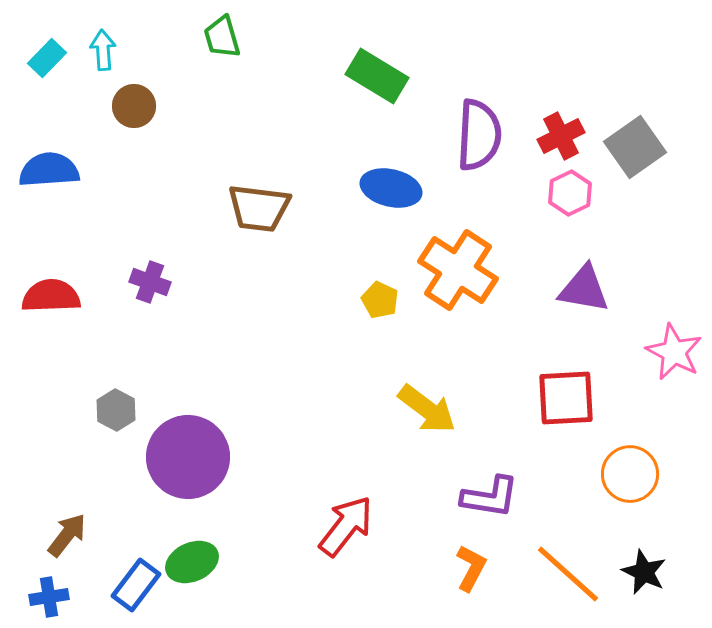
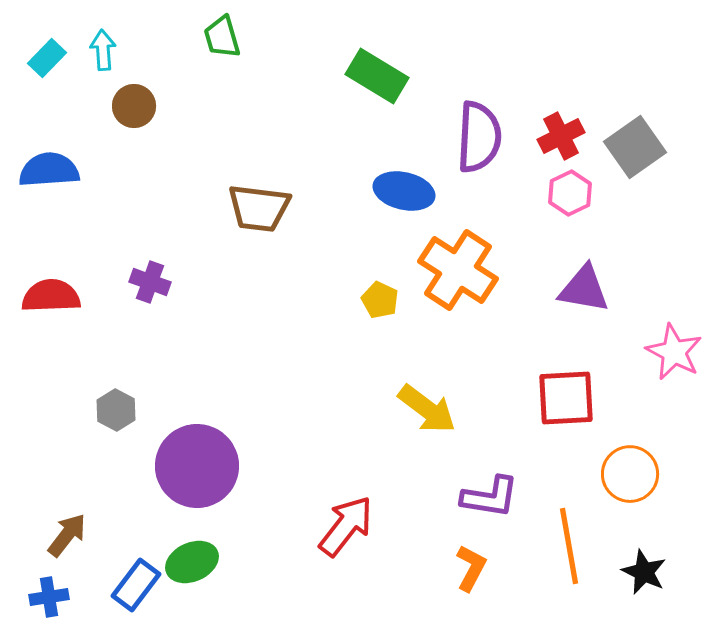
purple semicircle: moved 2 px down
blue ellipse: moved 13 px right, 3 px down
purple circle: moved 9 px right, 9 px down
orange line: moved 1 px right, 28 px up; rotated 38 degrees clockwise
